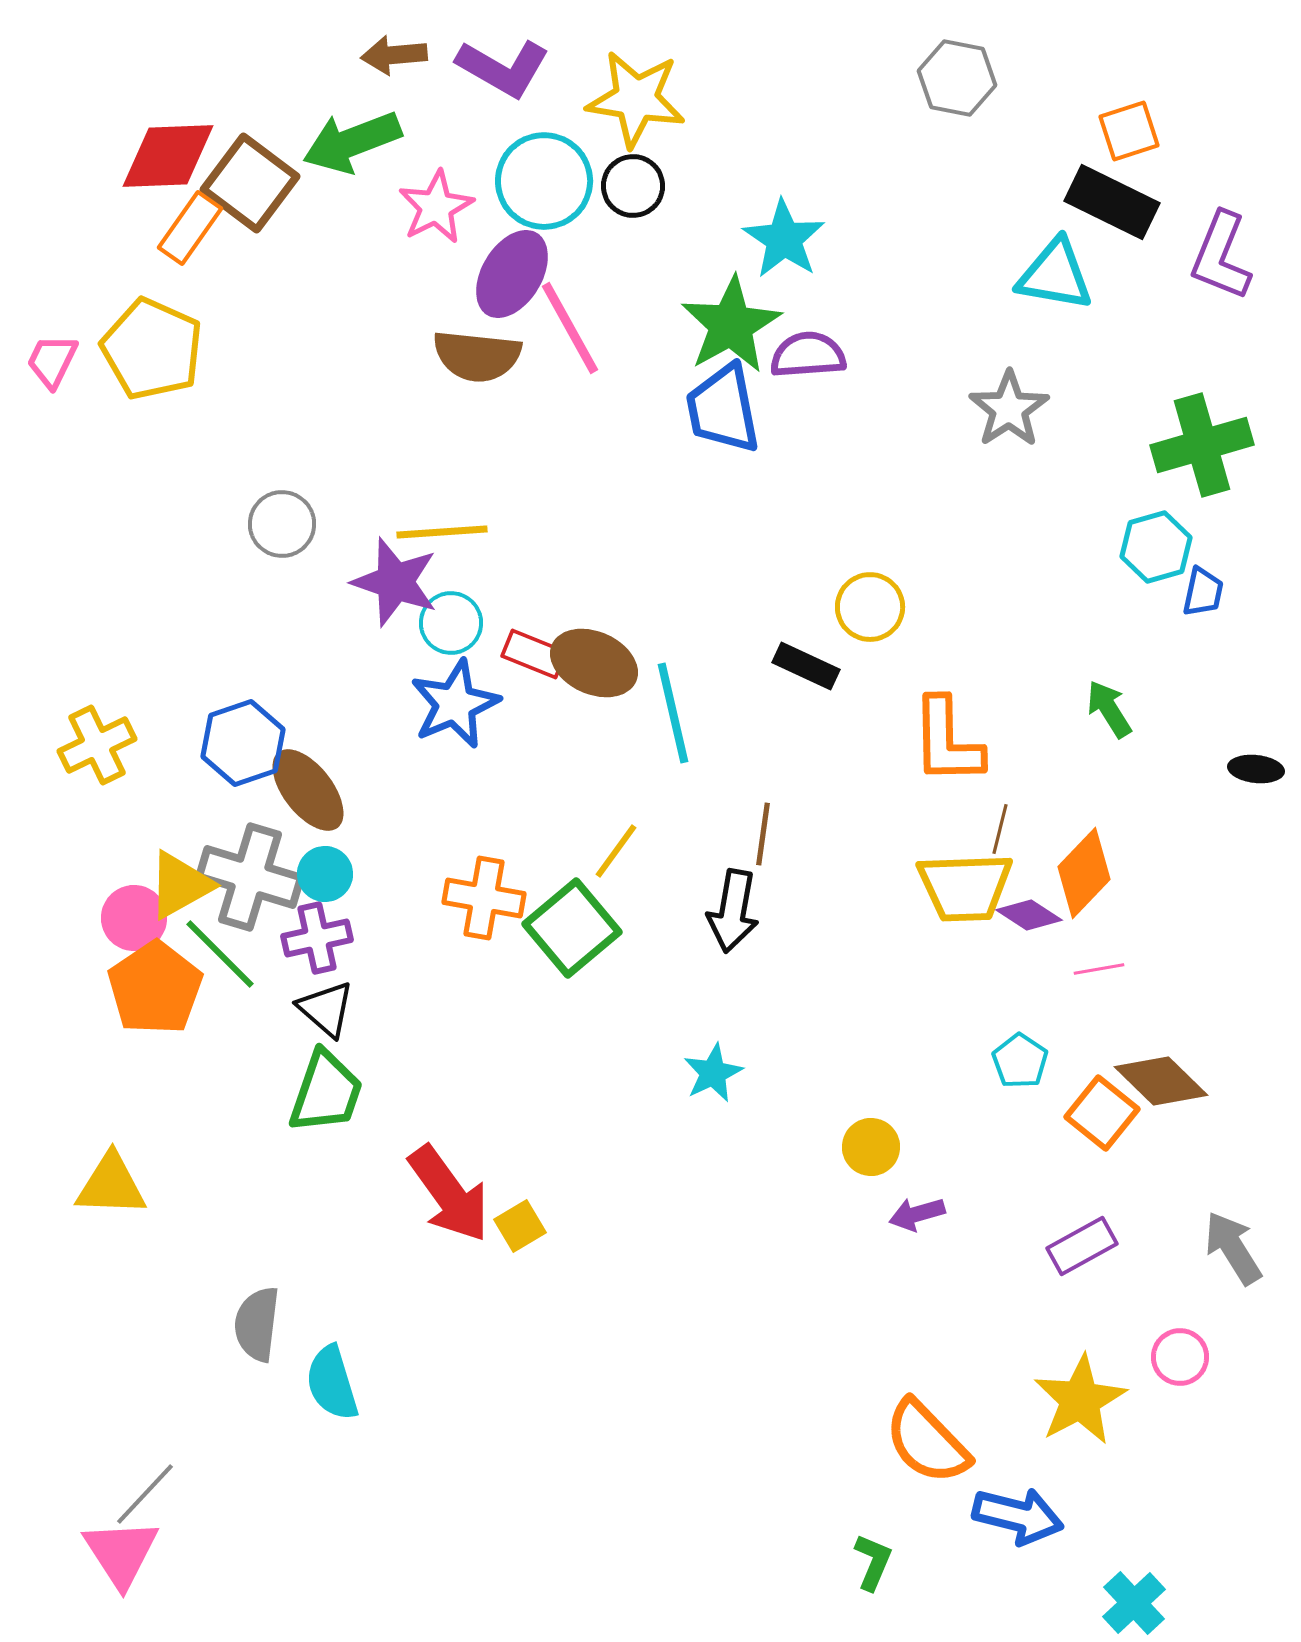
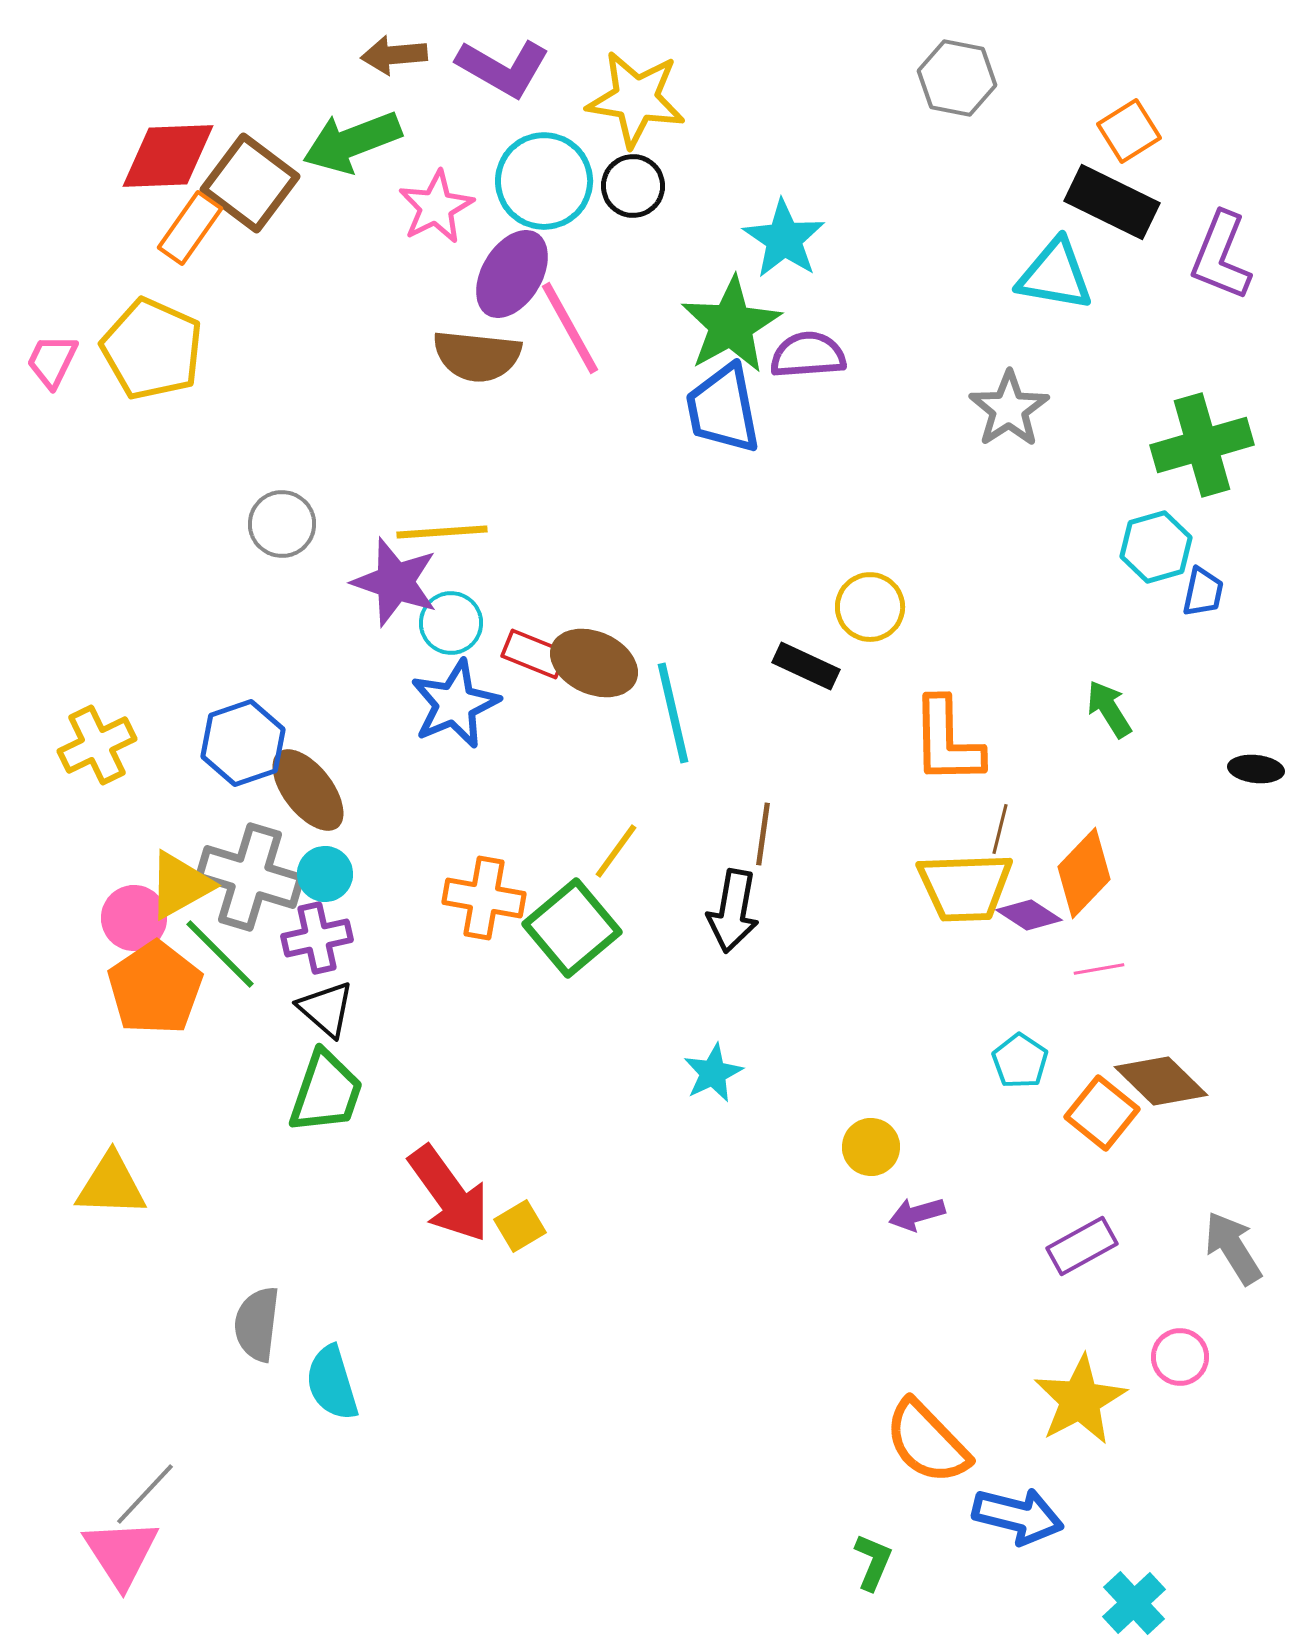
orange square at (1129, 131): rotated 14 degrees counterclockwise
